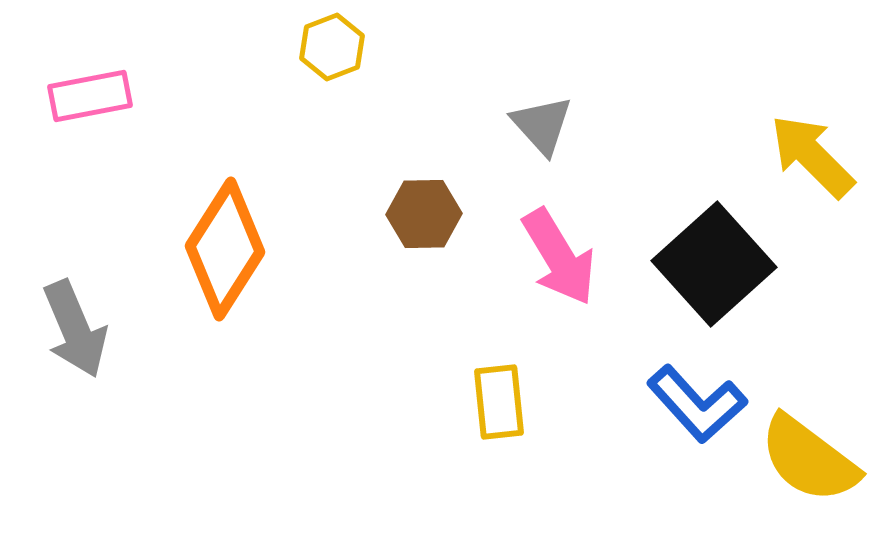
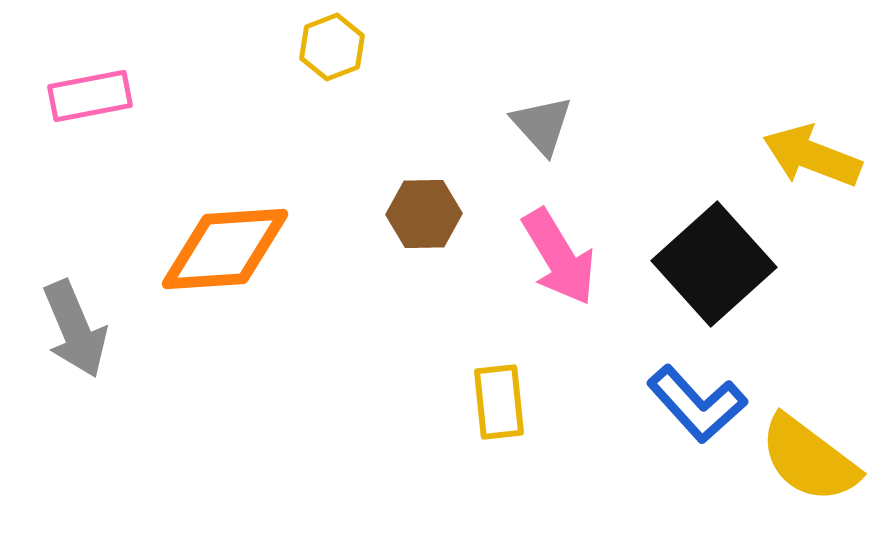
yellow arrow: rotated 24 degrees counterclockwise
orange diamond: rotated 54 degrees clockwise
